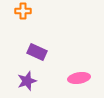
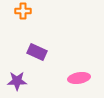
purple star: moved 10 px left; rotated 18 degrees clockwise
